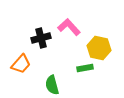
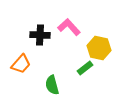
black cross: moved 1 px left, 3 px up; rotated 18 degrees clockwise
green rectangle: rotated 28 degrees counterclockwise
